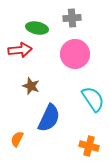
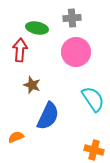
red arrow: rotated 80 degrees counterclockwise
pink circle: moved 1 px right, 2 px up
brown star: moved 1 px right, 1 px up
blue semicircle: moved 1 px left, 2 px up
orange semicircle: moved 1 px left, 2 px up; rotated 42 degrees clockwise
orange cross: moved 5 px right, 4 px down
